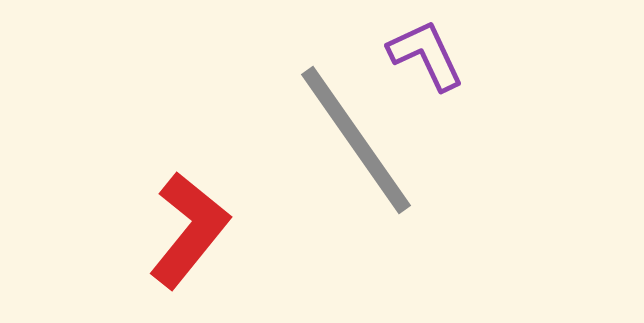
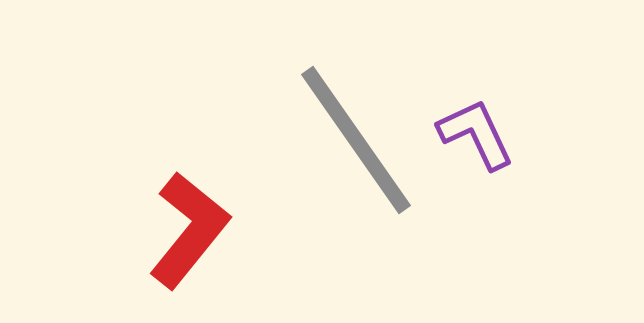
purple L-shape: moved 50 px right, 79 px down
